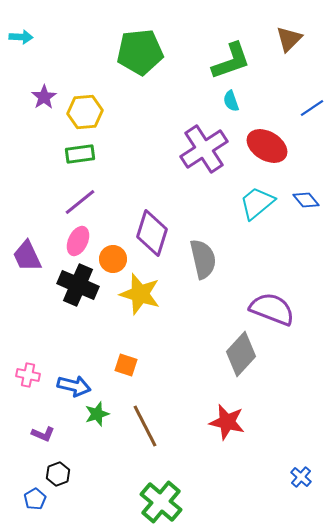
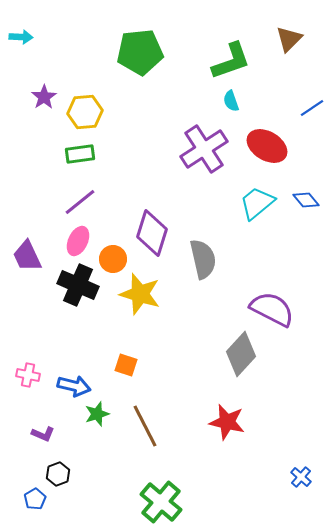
purple semicircle: rotated 6 degrees clockwise
